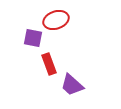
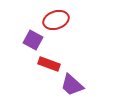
purple square: moved 2 px down; rotated 18 degrees clockwise
red rectangle: rotated 50 degrees counterclockwise
